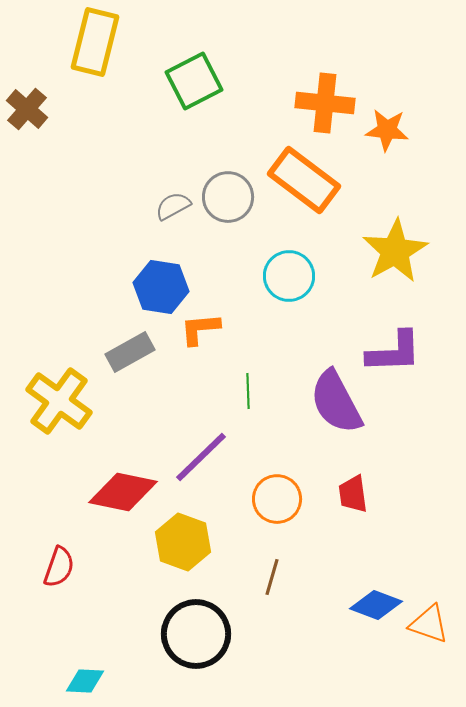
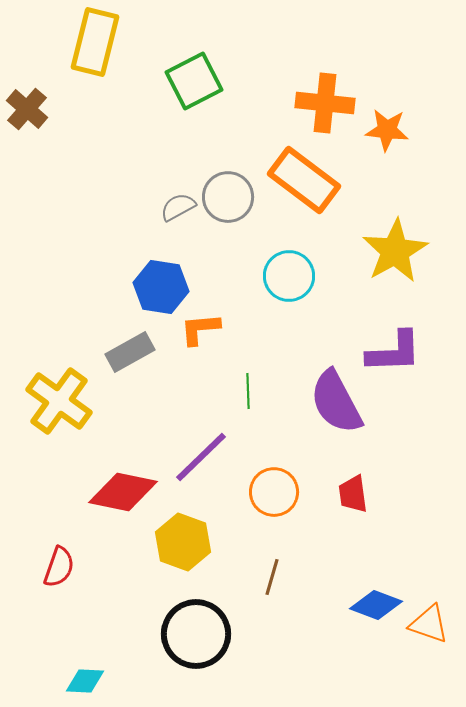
gray semicircle: moved 5 px right, 1 px down
orange circle: moved 3 px left, 7 px up
